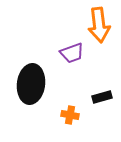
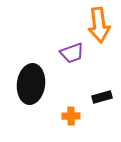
orange cross: moved 1 px right, 1 px down; rotated 12 degrees counterclockwise
